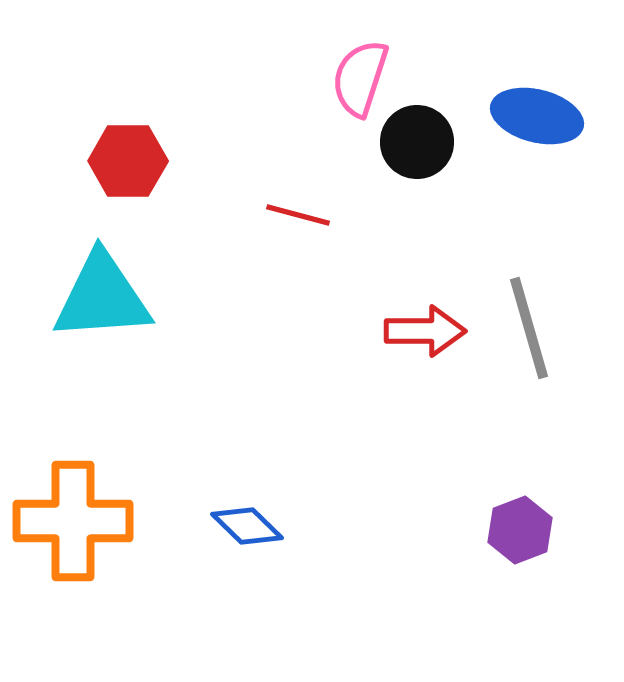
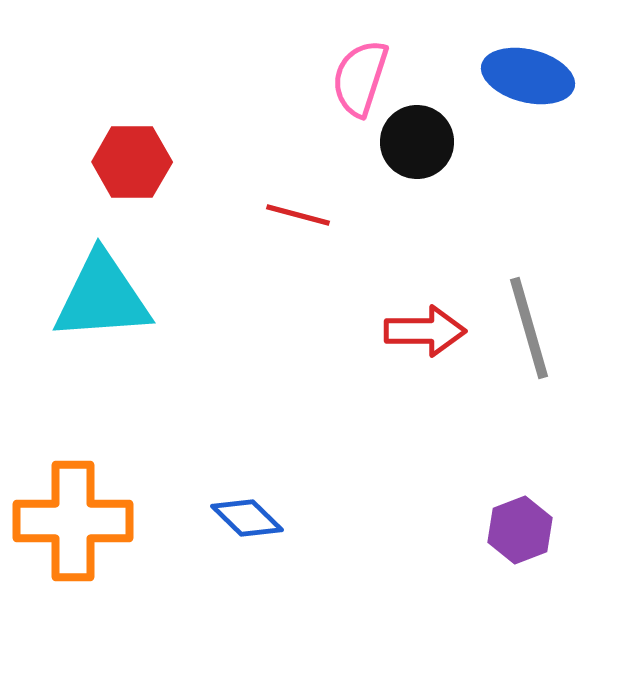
blue ellipse: moved 9 px left, 40 px up
red hexagon: moved 4 px right, 1 px down
blue diamond: moved 8 px up
